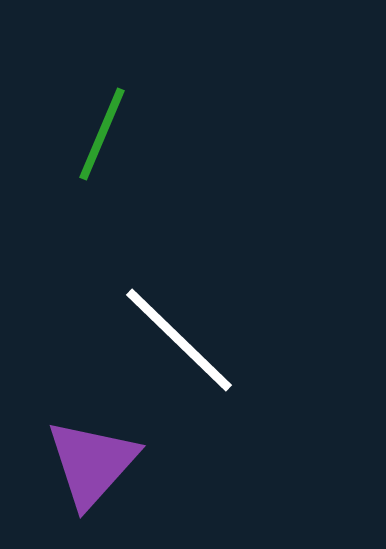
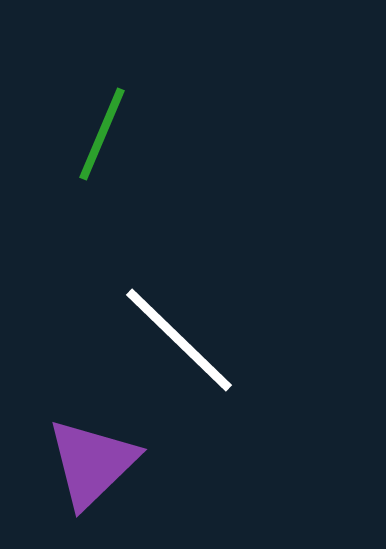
purple triangle: rotated 4 degrees clockwise
